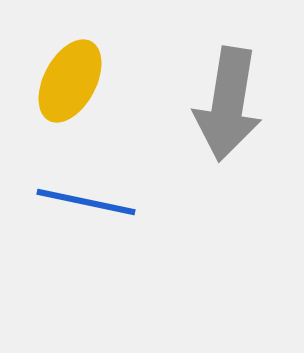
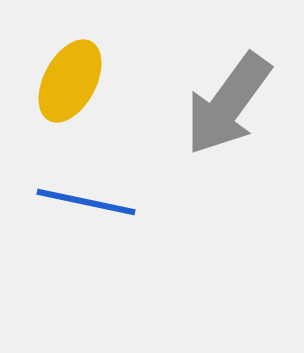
gray arrow: rotated 27 degrees clockwise
